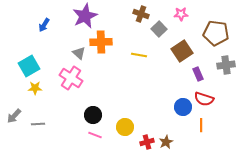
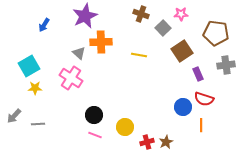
gray square: moved 4 px right, 1 px up
black circle: moved 1 px right
